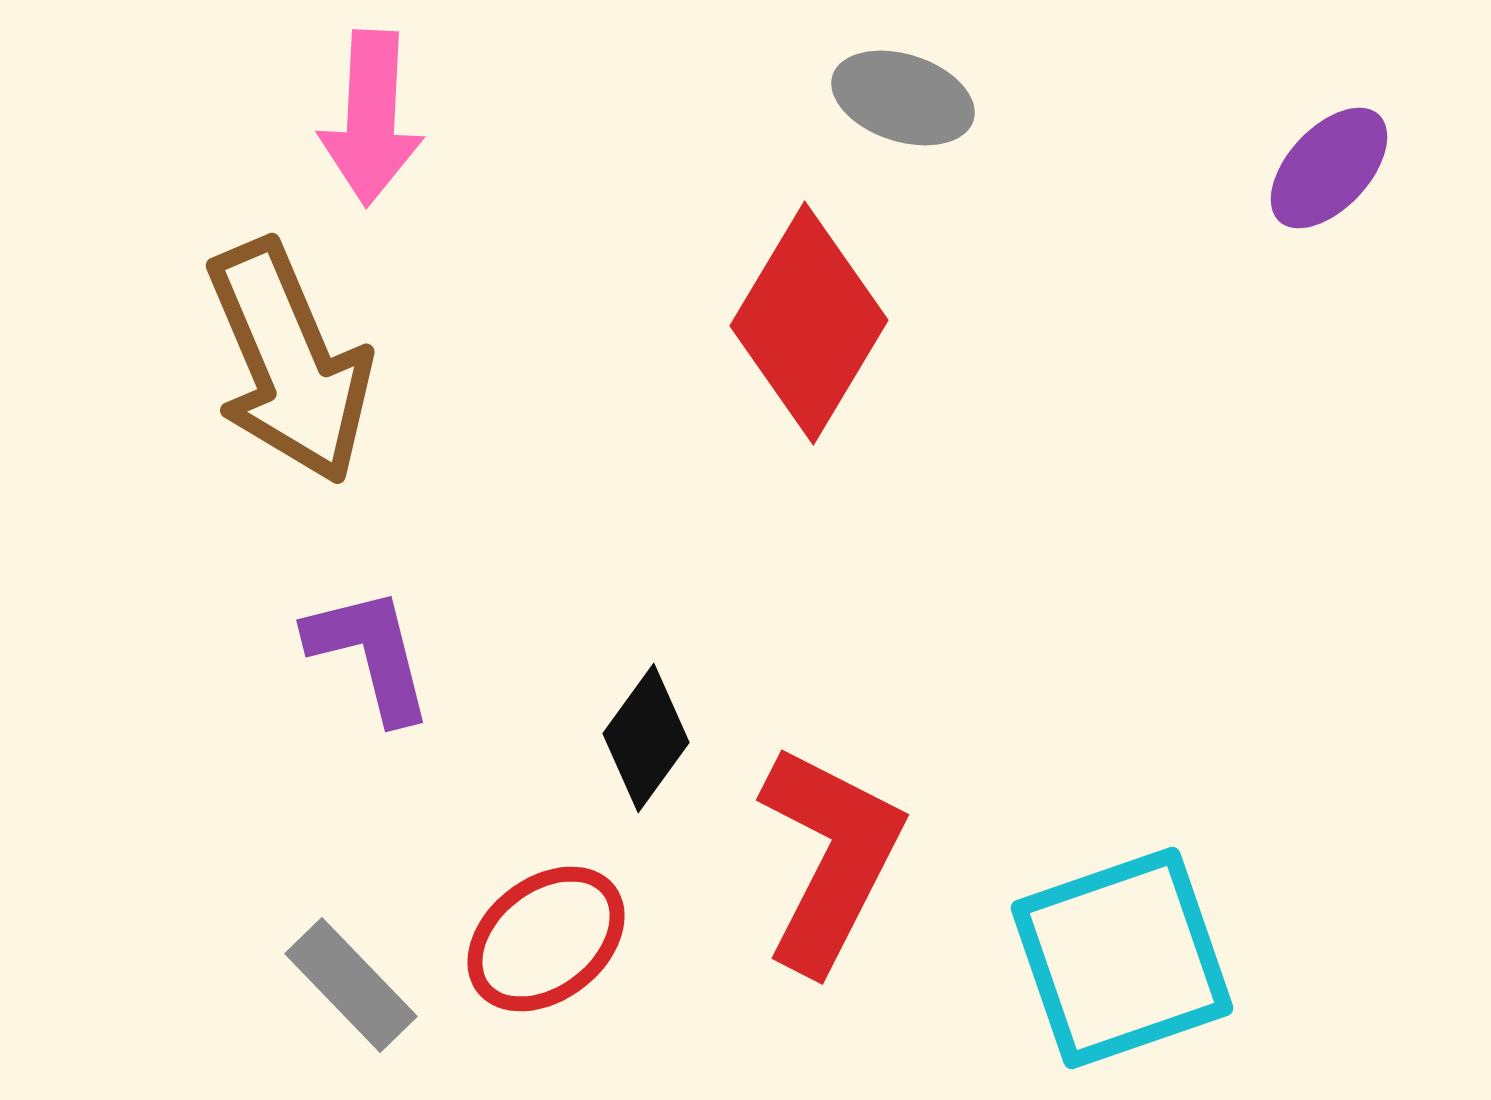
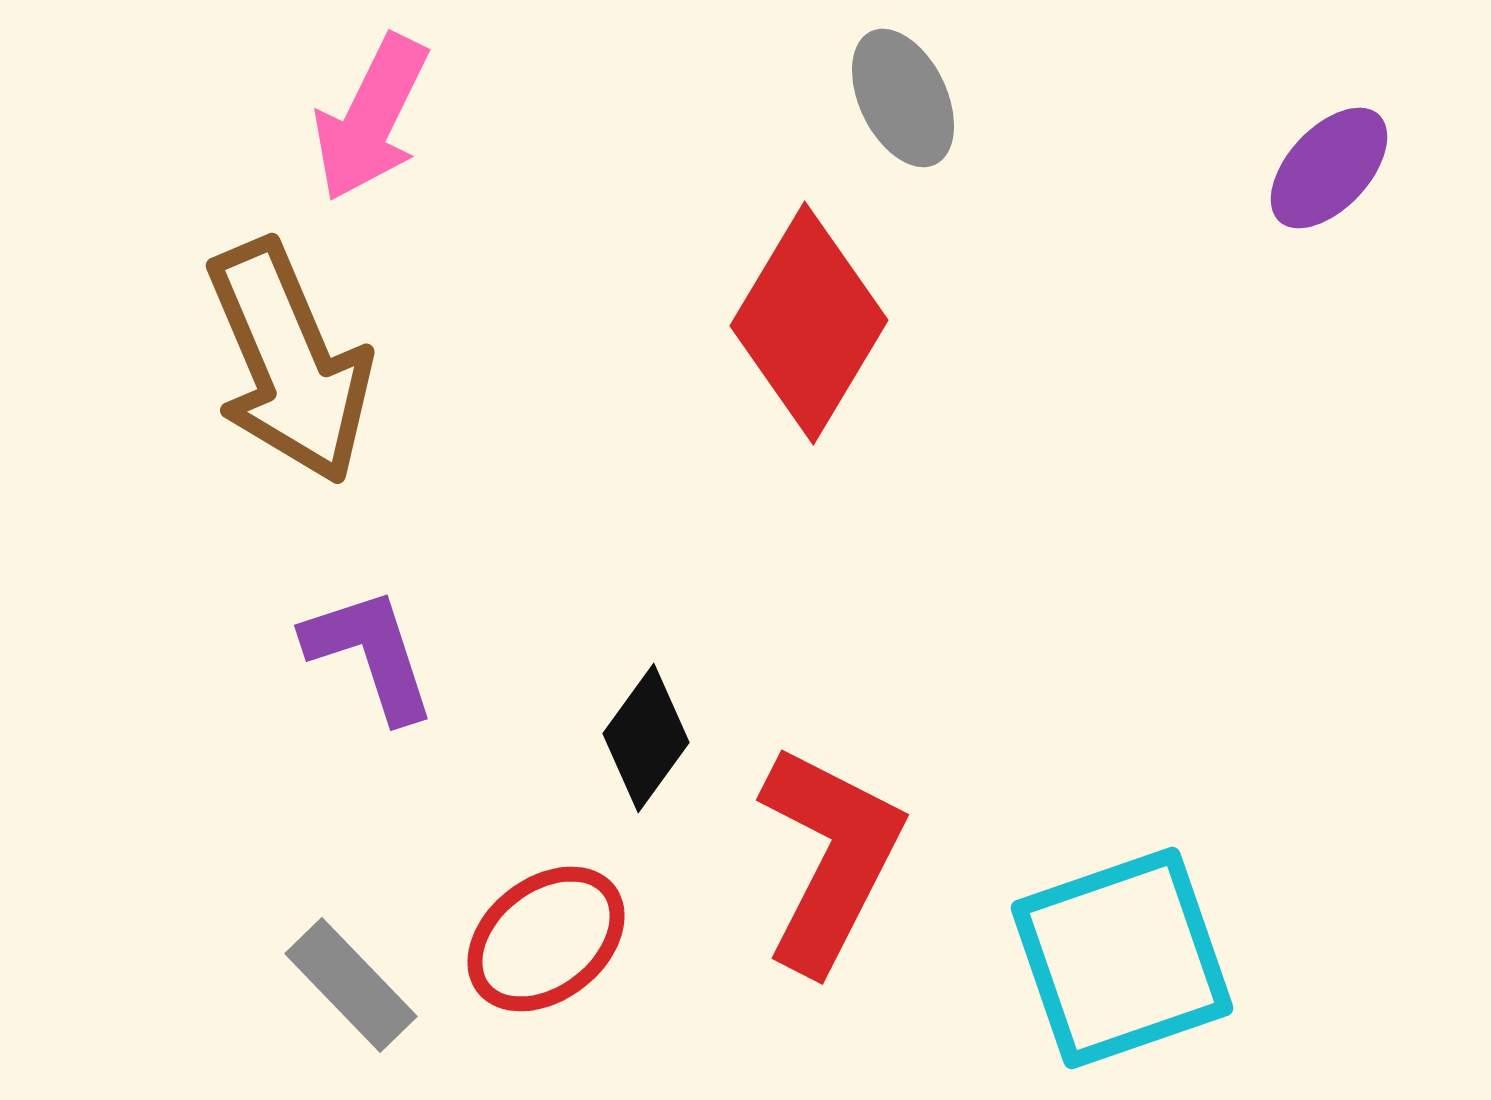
gray ellipse: rotated 46 degrees clockwise
pink arrow: rotated 23 degrees clockwise
purple L-shape: rotated 4 degrees counterclockwise
